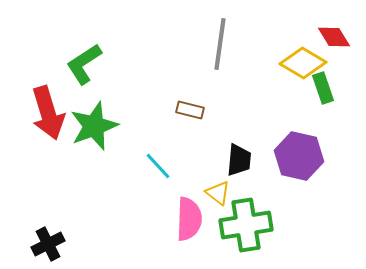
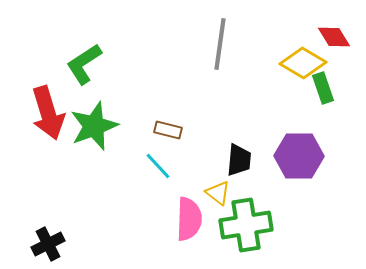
brown rectangle: moved 22 px left, 20 px down
purple hexagon: rotated 12 degrees counterclockwise
